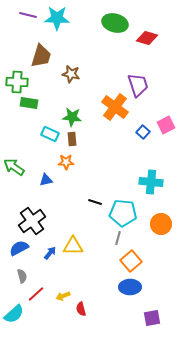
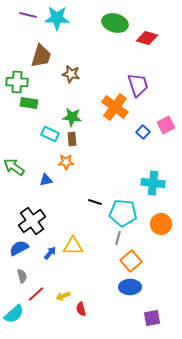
cyan cross: moved 2 px right, 1 px down
